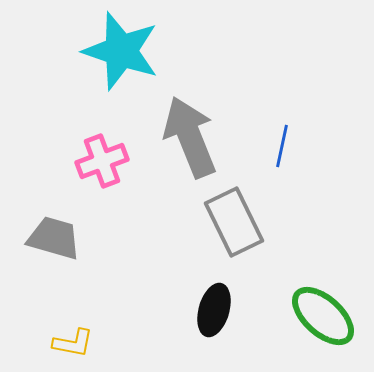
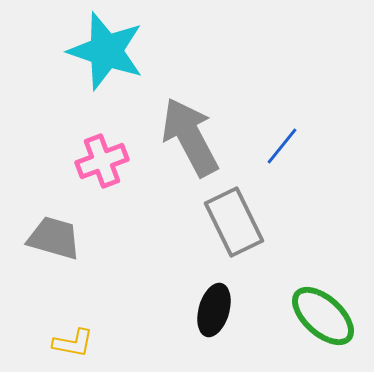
cyan star: moved 15 px left
gray arrow: rotated 6 degrees counterclockwise
blue line: rotated 27 degrees clockwise
